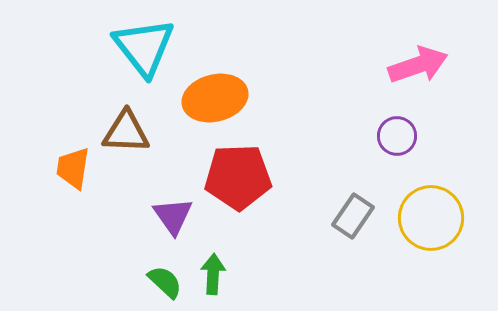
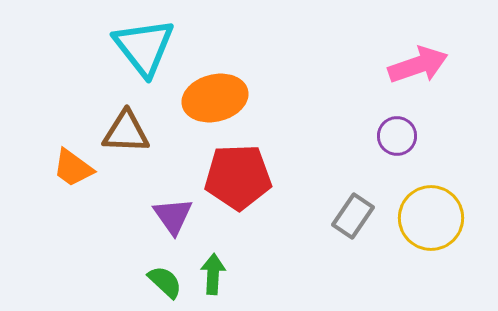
orange trapezoid: rotated 63 degrees counterclockwise
